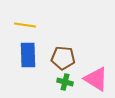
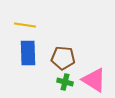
blue rectangle: moved 2 px up
pink triangle: moved 2 px left, 1 px down
